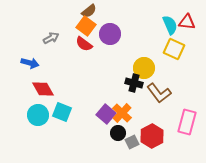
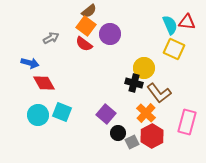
red diamond: moved 1 px right, 6 px up
orange cross: moved 24 px right
